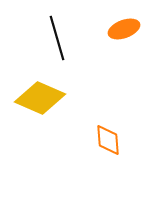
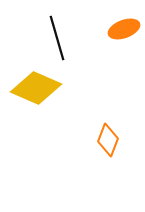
yellow diamond: moved 4 px left, 10 px up
orange diamond: rotated 24 degrees clockwise
